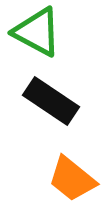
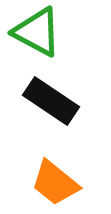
orange trapezoid: moved 17 px left, 4 px down
